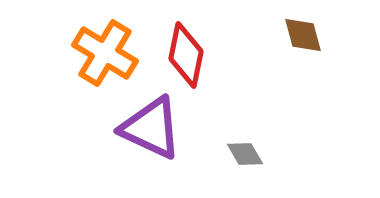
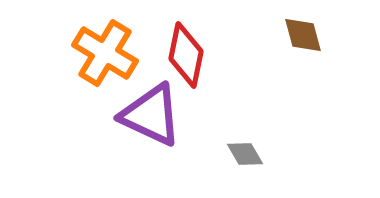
purple triangle: moved 13 px up
